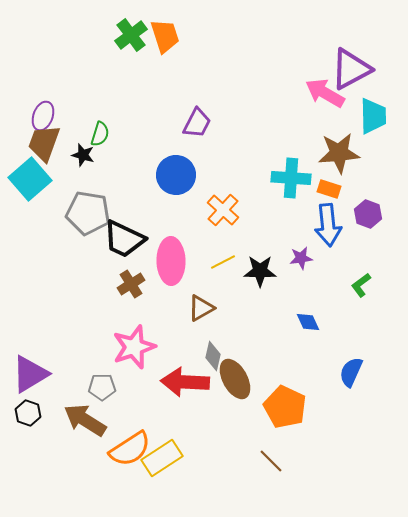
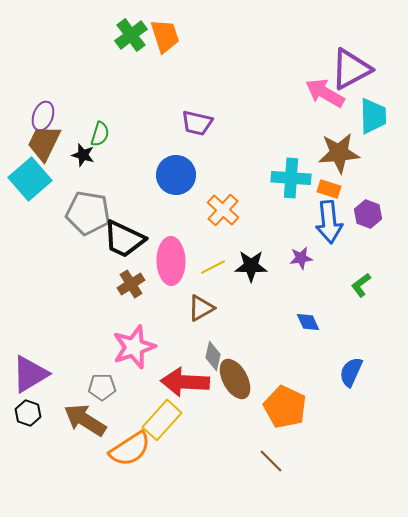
purple trapezoid at (197, 123): rotated 76 degrees clockwise
brown trapezoid at (44, 143): rotated 6 degrees clockwise
blue arrow at (328, 225): moved 1 px right, 3 px up
yellow line at (223, 262): moved 10 px left, 5 px down
black star at (260, 271): moved 9 px left, 5 px up
yellow rectangle at (162, 458): moved 38 px up; rotated 15 degrees counterclockwise
